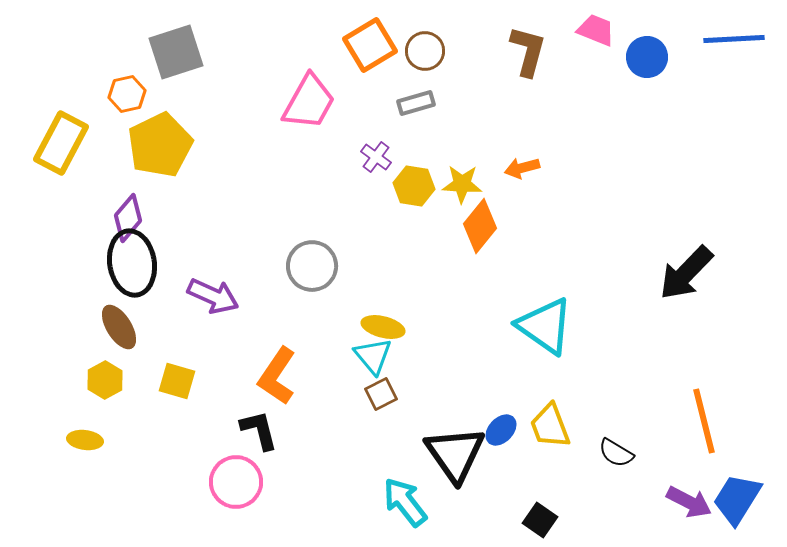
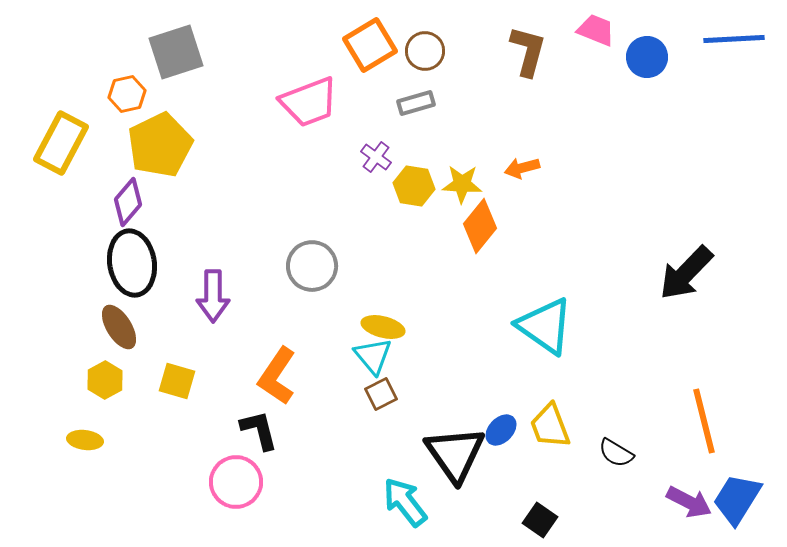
pink trapezoid at (309, 102): rotated 40 degrees clockwise
purple diamond at (128, 218): moved 16 px up
purple arrow at (213, 296): rotated 66 degrees clockwise
